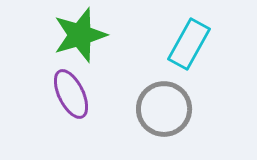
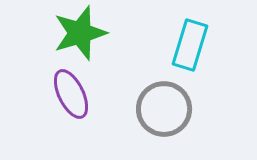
green star: moved 2 px up
cyan rectangle: moved 1 px right, 1 px down; rotated 12 degrees counterclockwise
